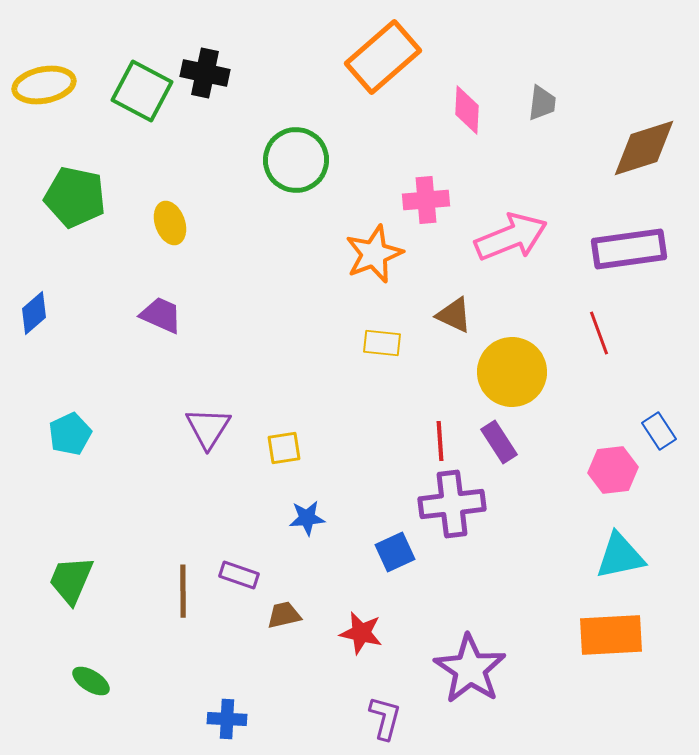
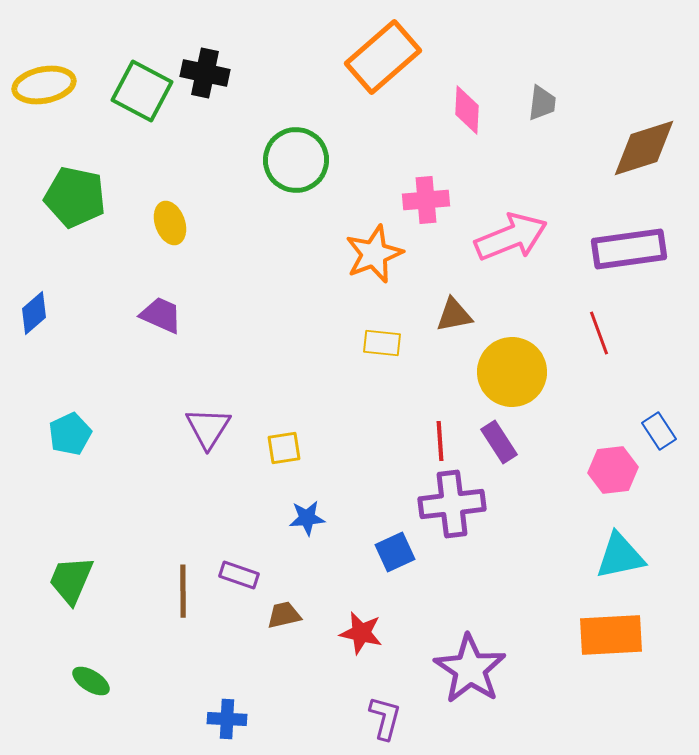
brown triangle at (454, 315): rotated 36 degrees counterclockwise
